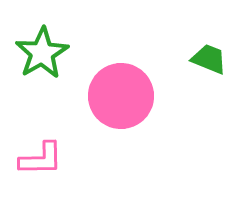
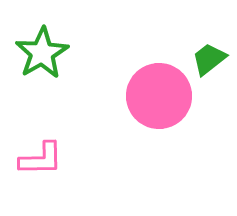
green trapezoid: rotated 60 degrees counterclockwise
pink circle: moved 38 px right
